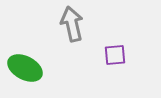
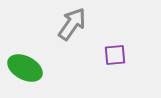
gray arrow: rotated 48 degrees clockwise
